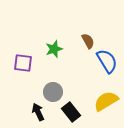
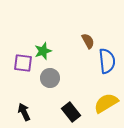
green star: moved 11 px left, 2 px down
blue semicircle: rotated 25 degrees clockwise
gray circle: moved 3 px left, 14 px up
yellow semicircle: moved 2 px down
black arrow: moved 14 px left
